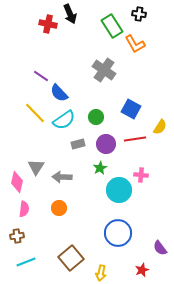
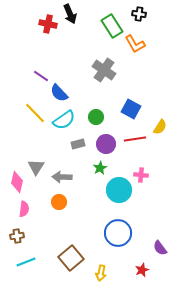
orange circle: moved 6 px up
